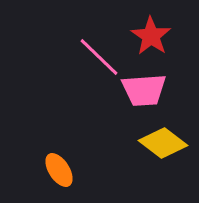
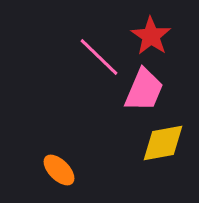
pink trapezoid: rotated 63 degrees counterclockwise
yellow diamond: rotated 48 degrees counterclockwise
orange ellipse: rotated 12 degrees counterclockwise
